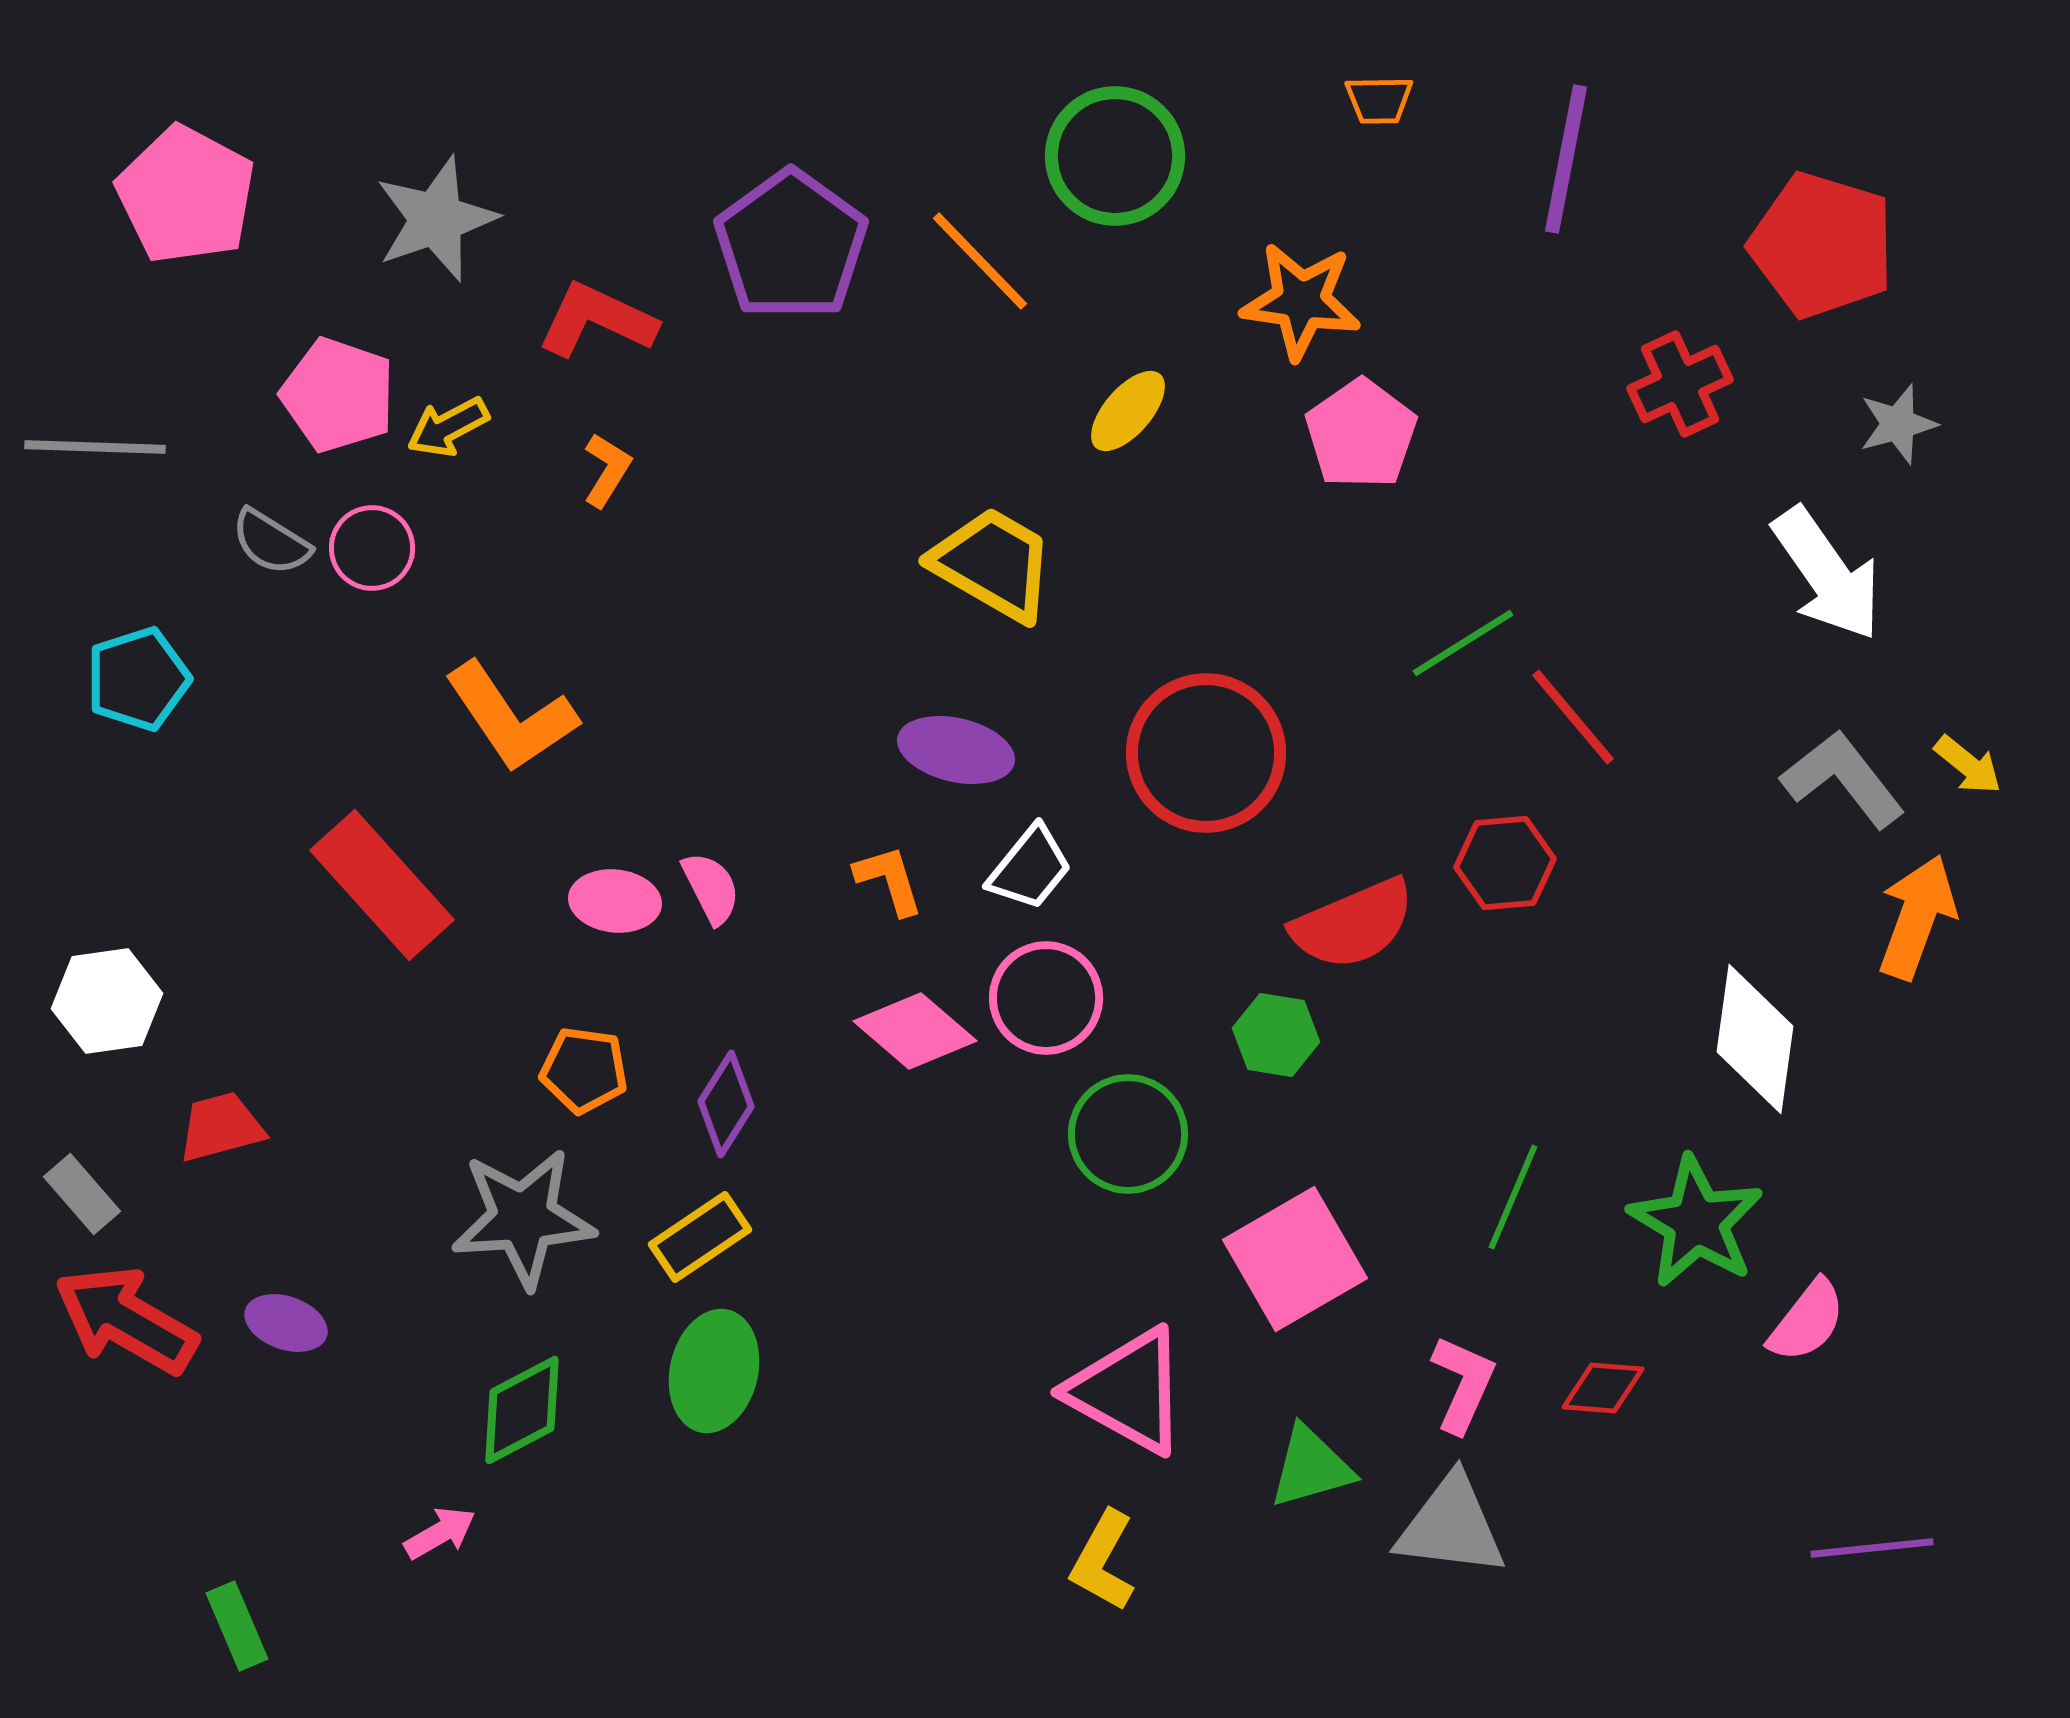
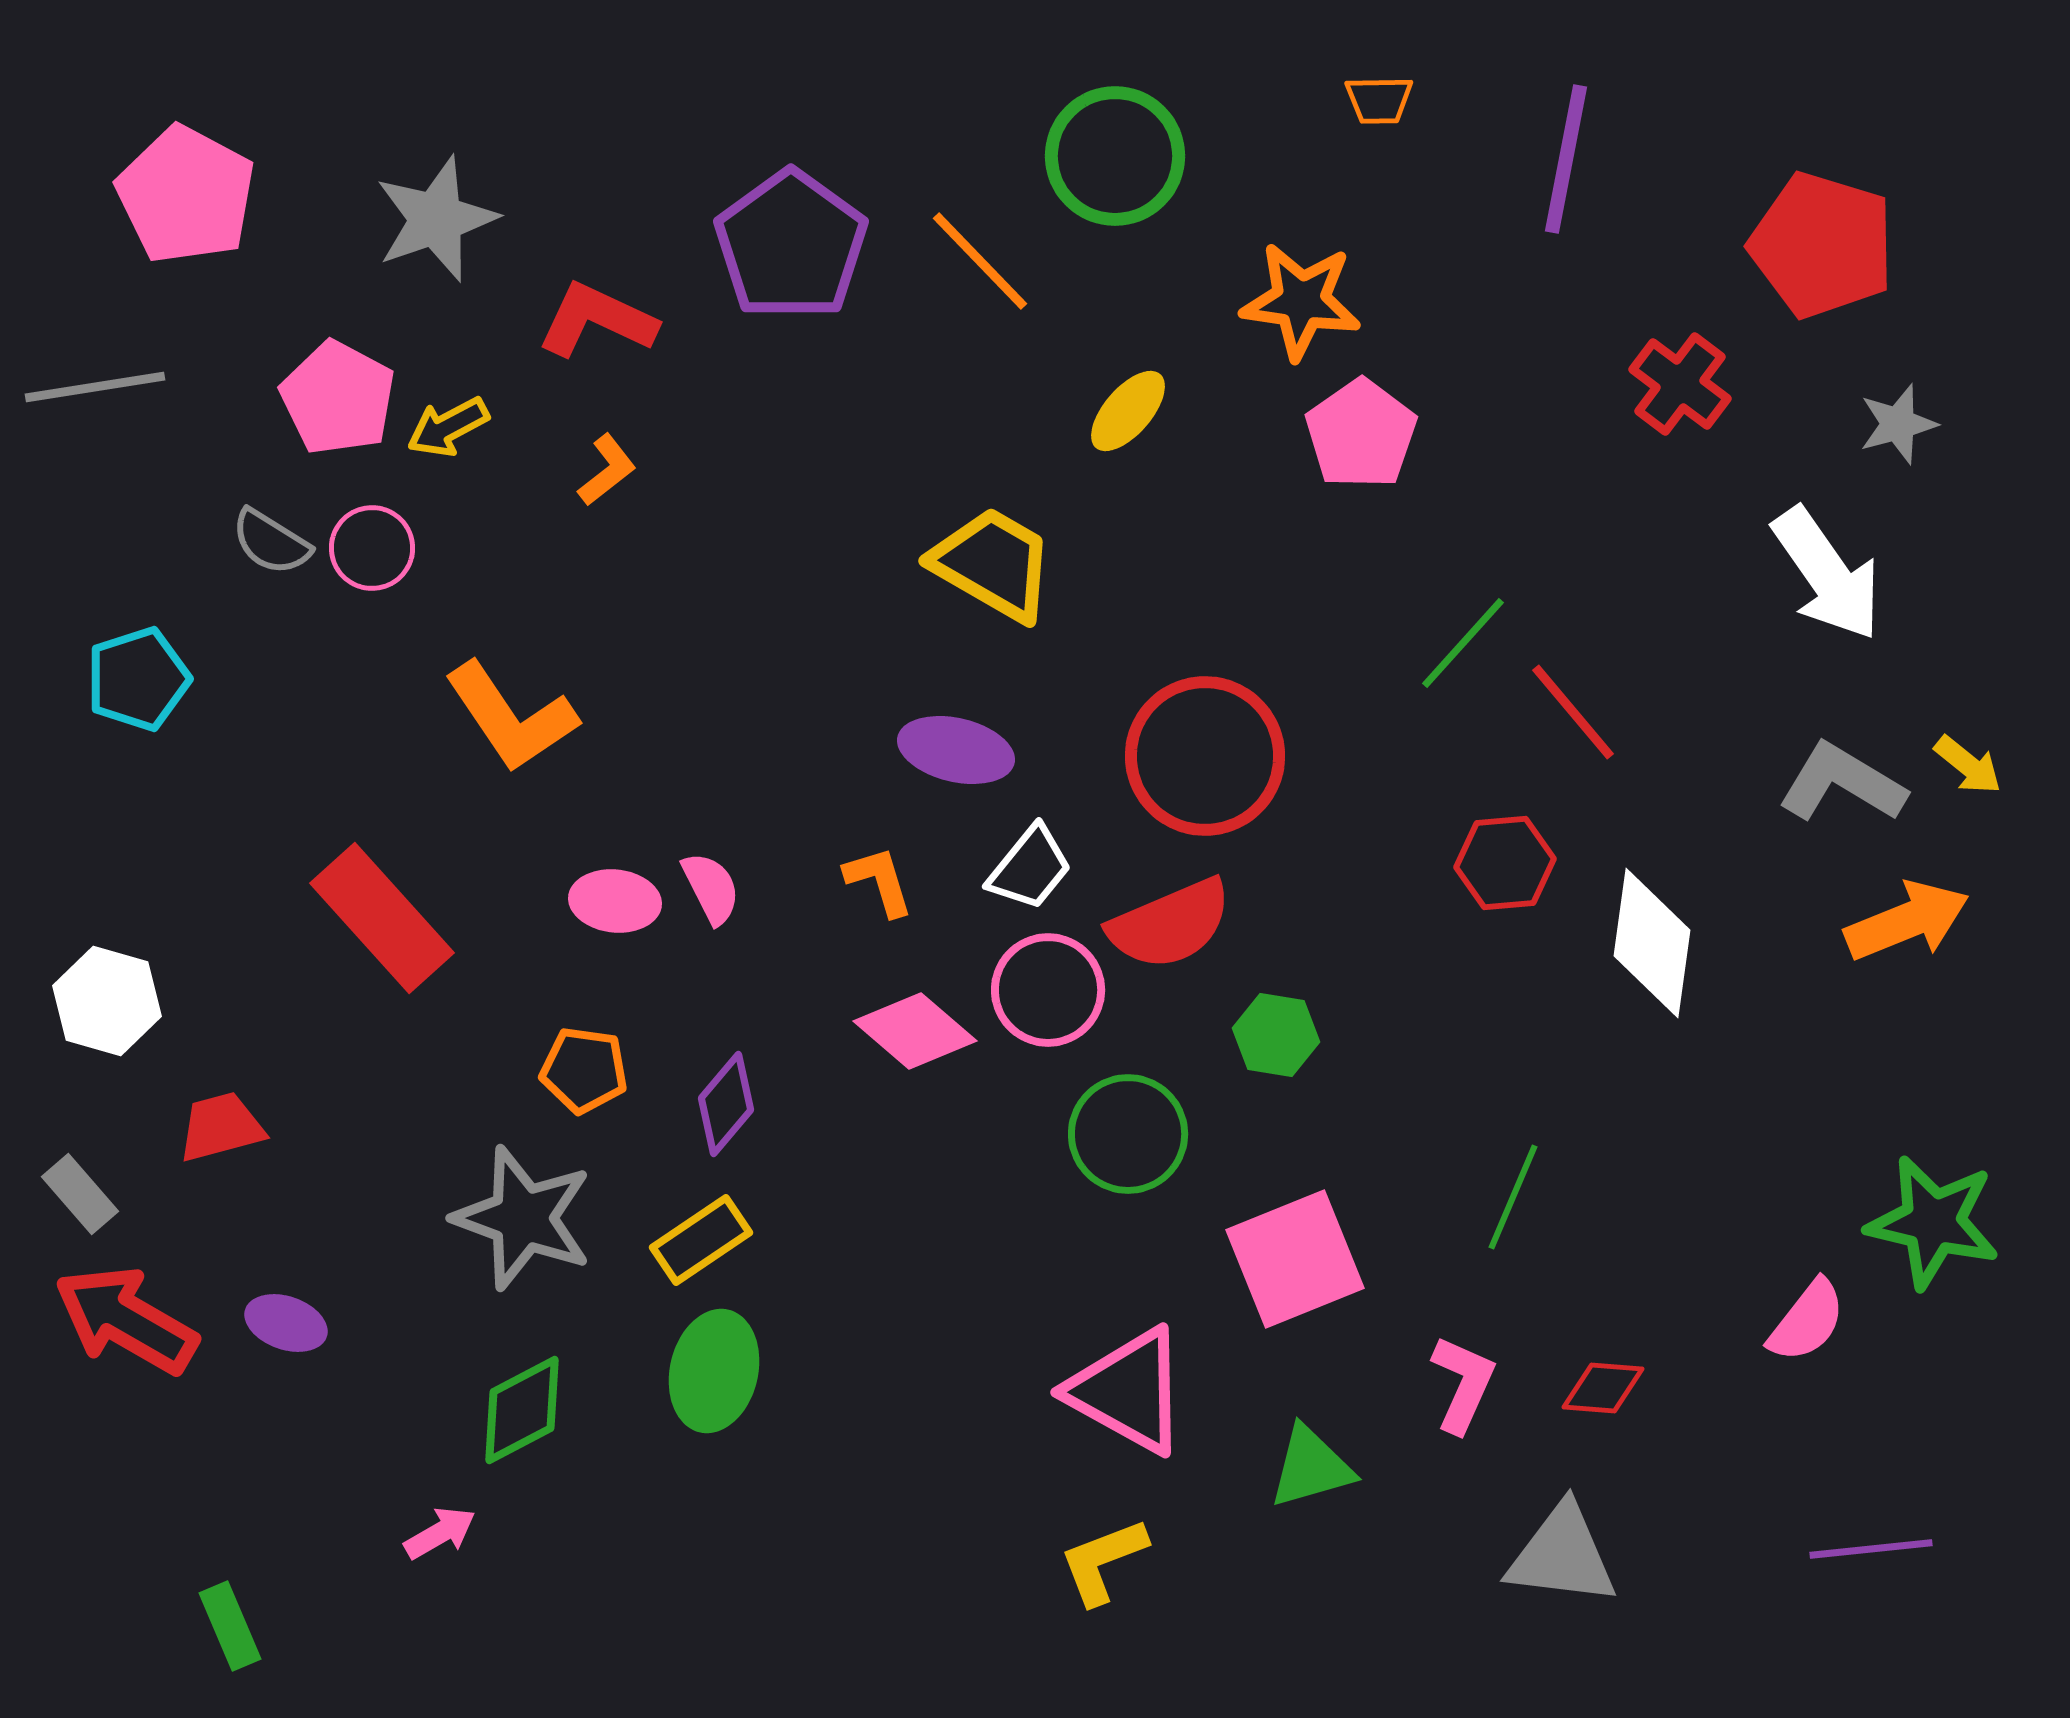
red cross at (1680, 384): rotated 28 degrees counterclockwise
pink pentagon at (338, 395): moved 3 px down; rotated 9 degrees clockwise
gray line at (95, 447): moved 60 px up; rotated 11 degrees counterclockwise
orange L-shape at (607, 470): rotated 20 degrees clockwise
green line at (1463, 643): rotated 16 degrees counterclockwise
red line at (1573, 717): moved 5 px up
red circle at (1206, 753): moved 1 px left, 3 px down
gray L-shape at (1843, 779): moved 1 px left, 4 px down; rotated 21 degrees counterclockwise
orange L-shape at (889, 880): moved 10 px left, 1 px down
red rectangle at (382, 885): moved 33 px down
orange arrow at (1917, 917): moved 10 px left, 4 px down; rotated 48 degrees clockwise
red semicircle at (1353, 924): moved 183 px left
pink circle at (1046, 998): moved 2 px right, 8 px up
white hexagon at (107, 1001): rotated 24 degrees clockwise
white diamond at (1755, 1039): moved 103 px left, 96 px up
purple diamond at (726, 1104): rotated 8 degrees clockwise
gray rectangle at (82, 1194): moved 2 px left
gray star at (523, 1218): rotated 24 degrees clockwise
green star at (1696, 1222): moved 237 px right; rotated 18 degrees counterclockwise
yellow rectangle at (700, 1237): moved 1 px right, 3 px down
pink square at (1295, 1259): rotated 8 degrees clockwise
gray triangle at (1451, 1526): moved 111 px right, 29 px down
purple line at (1872, 1548): moved 1 px left, 1 px down
yellow L-shape at (1103, 1561): rotated 40 degrees clockwise
green rectangle at (237, 1626): moved 7 px left
